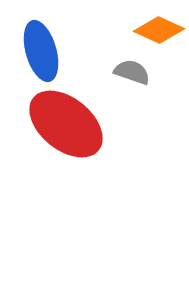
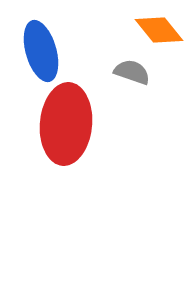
orange diamond: rotated 27 degrees clockwise
red ellipse: rotated 56 degrees clockwise
